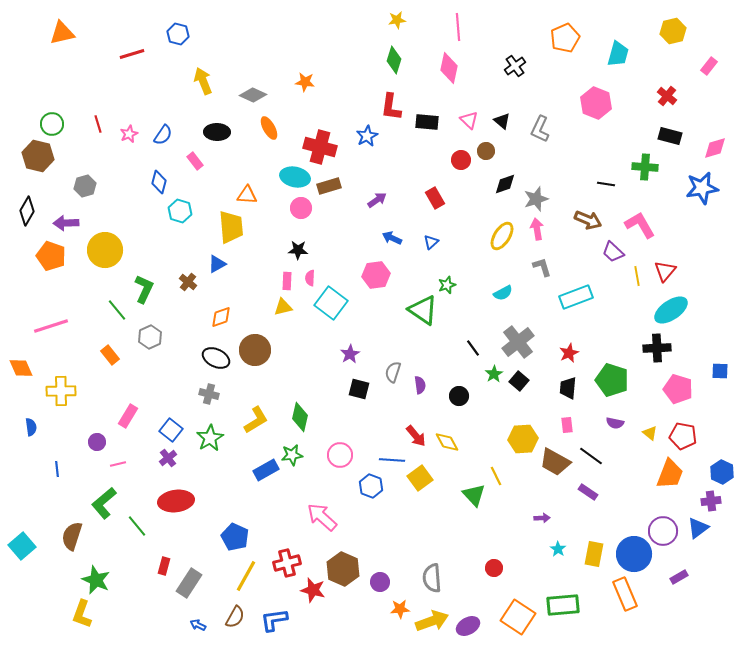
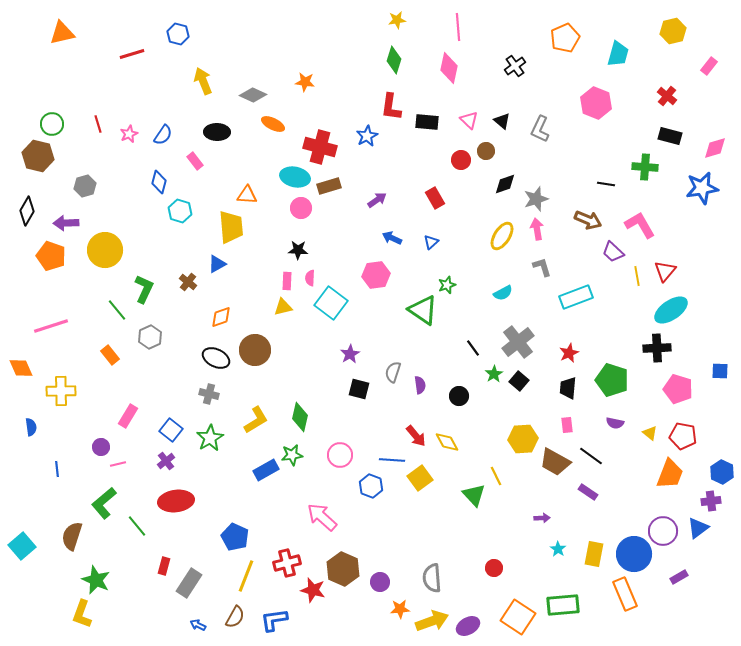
orange ellipse at (269, 128): moved 4 px right, 4 px up; rotated 35 degrees counterclockwise
purple circle at (97, 442): moved 4 px right, 5 px down
purple cross at (168, 458): moved 2 px left, 3 px down
yellow line at (246, 576): rotated 8 degrees counterclockwise
